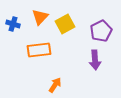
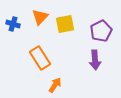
yellow square: rotated 18 degrees clockwise
orange rectangle: moved 1 px right, 8 px down; rotated 65 degrees clockwise
